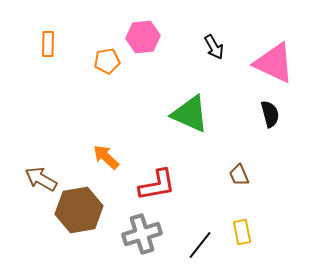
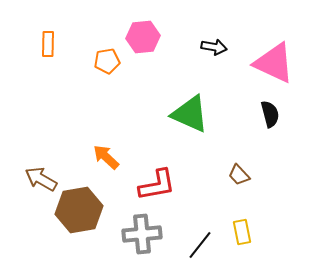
black arrow: rotated 50 degrees counterclockwise
brown trapezoid: rotated 20 degrees counterclockwise
gray cross: rotated 12 degrees clockwise
